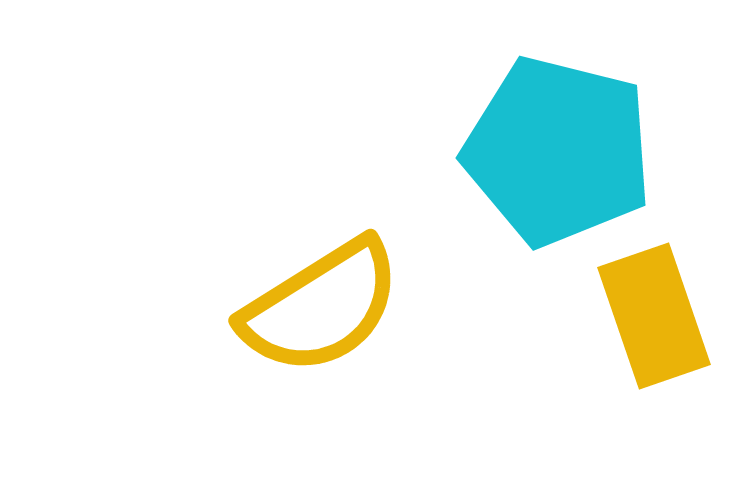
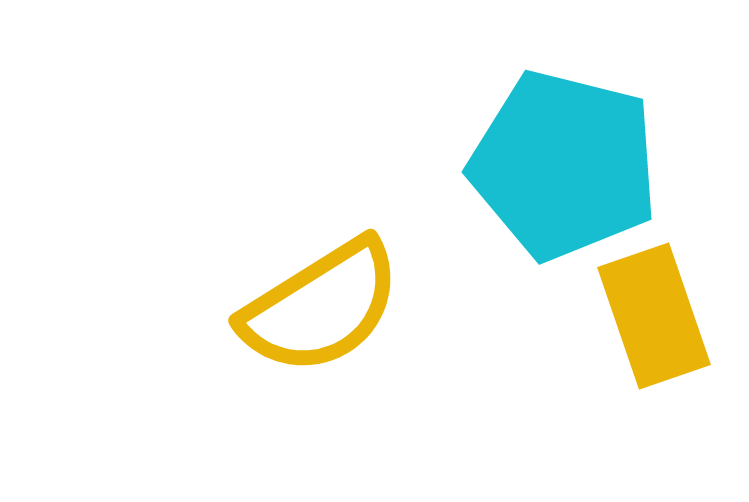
cyan pentagon: moved 6 px right, 14 px down
